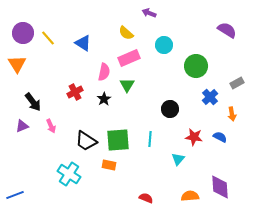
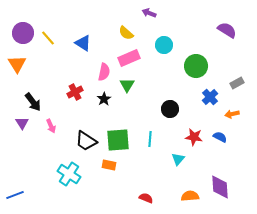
orange arrow: rotated 88 degrees clockwise
purple triangle: moved 3 px up; rotated 40 degrees counterclockwise
